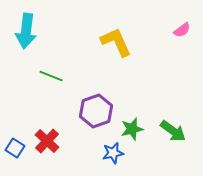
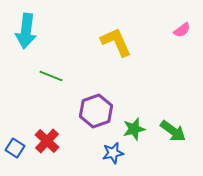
green star: moved 2 px right
